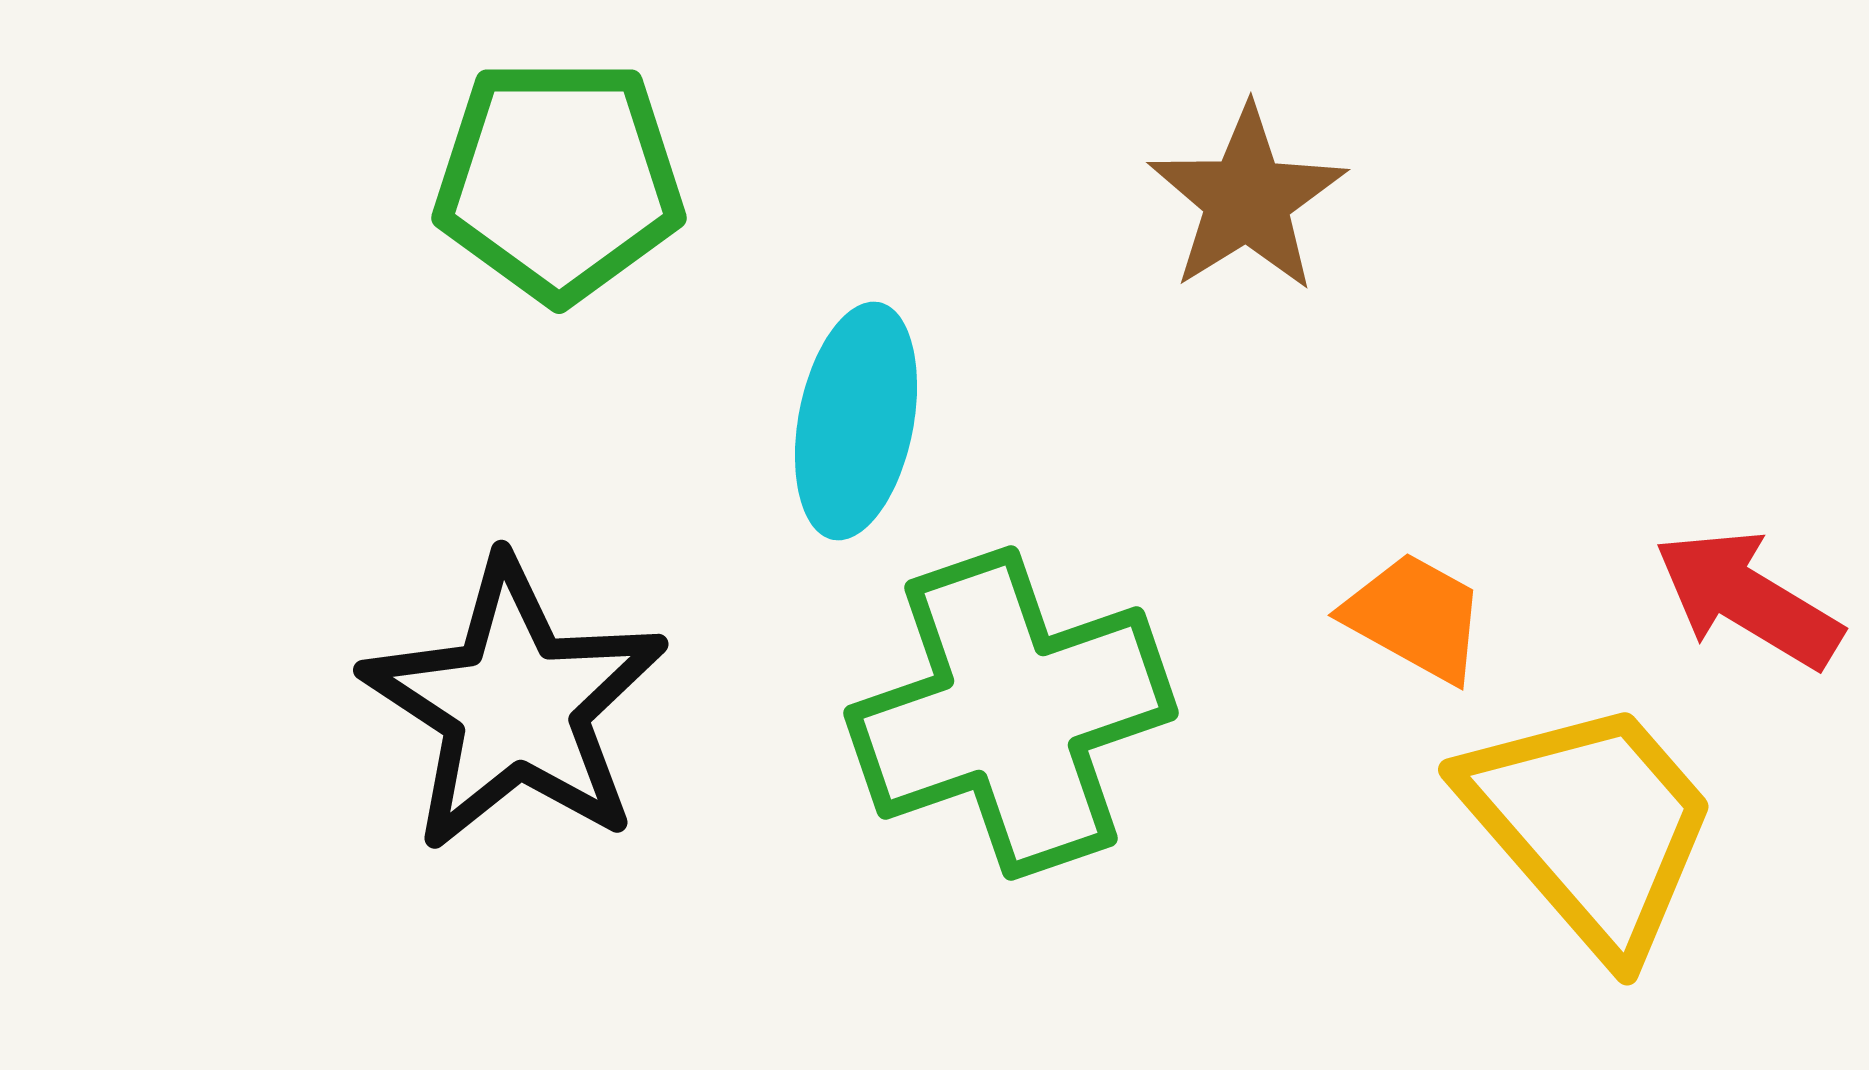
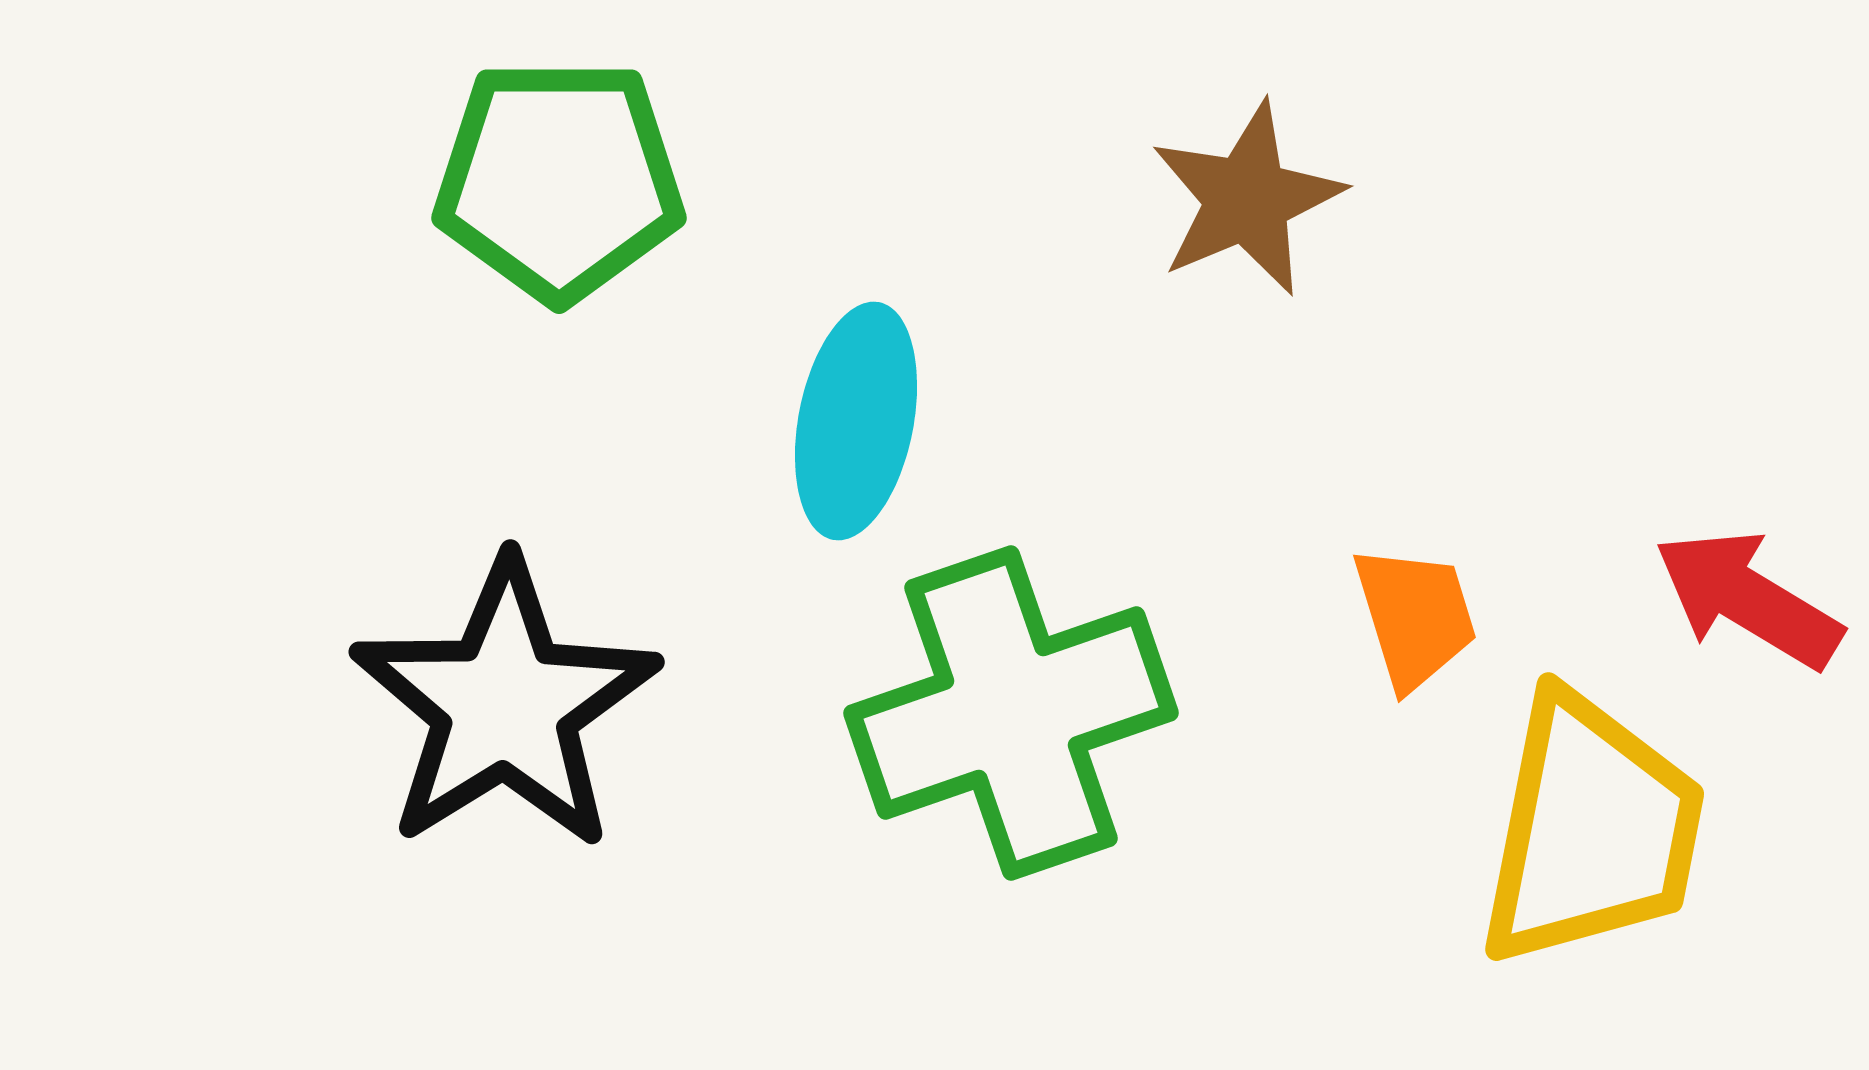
brown star: rotated 9 degrees clockwise
orange trapezoid: rotated 44 degrees clockwise
black star: moved 10 px left; rotated 7 degrees clockwise
yellow trapezoid: moved 4 px down; rotated 52 degrees clockwise
